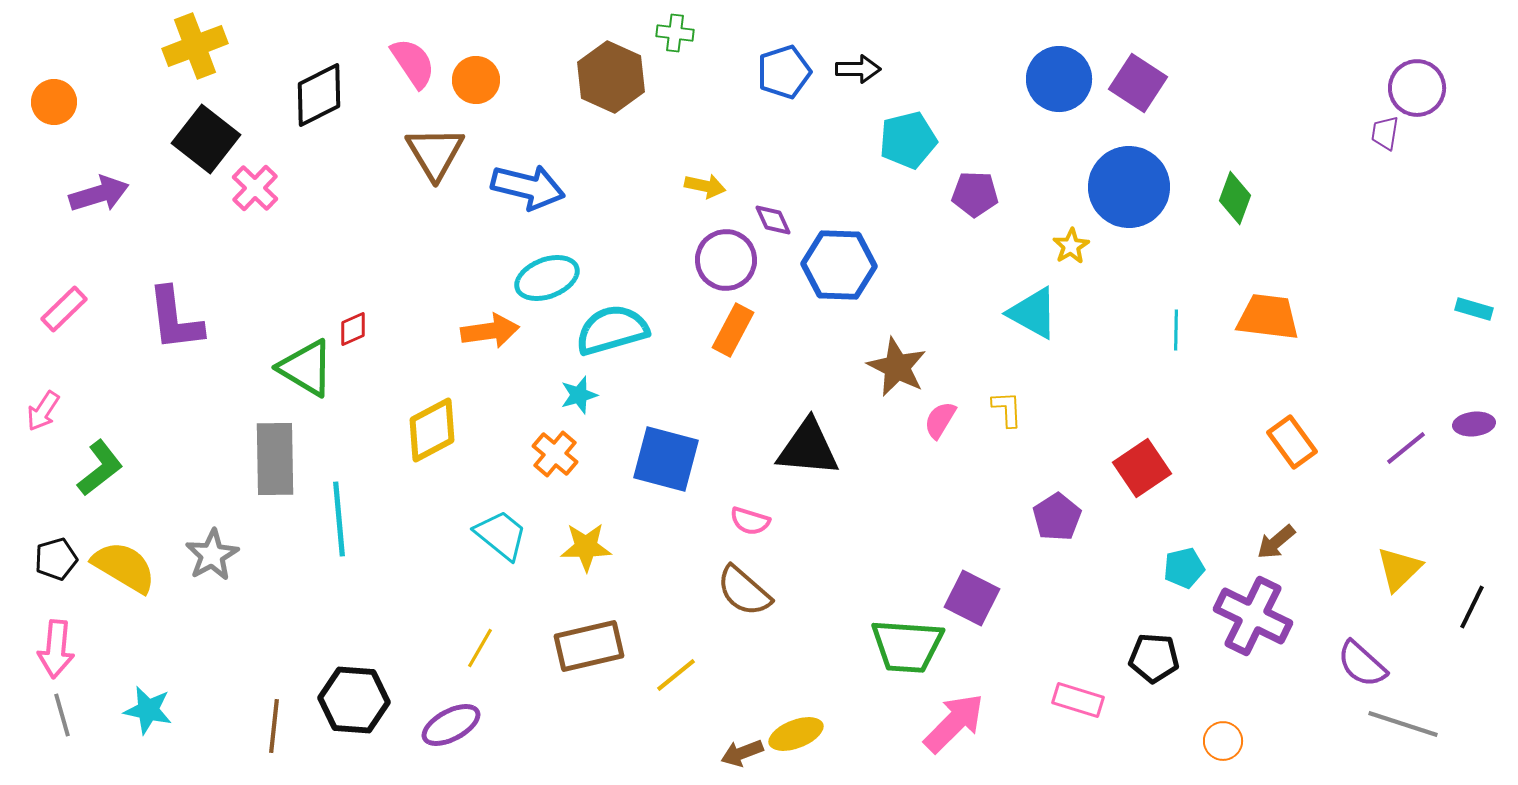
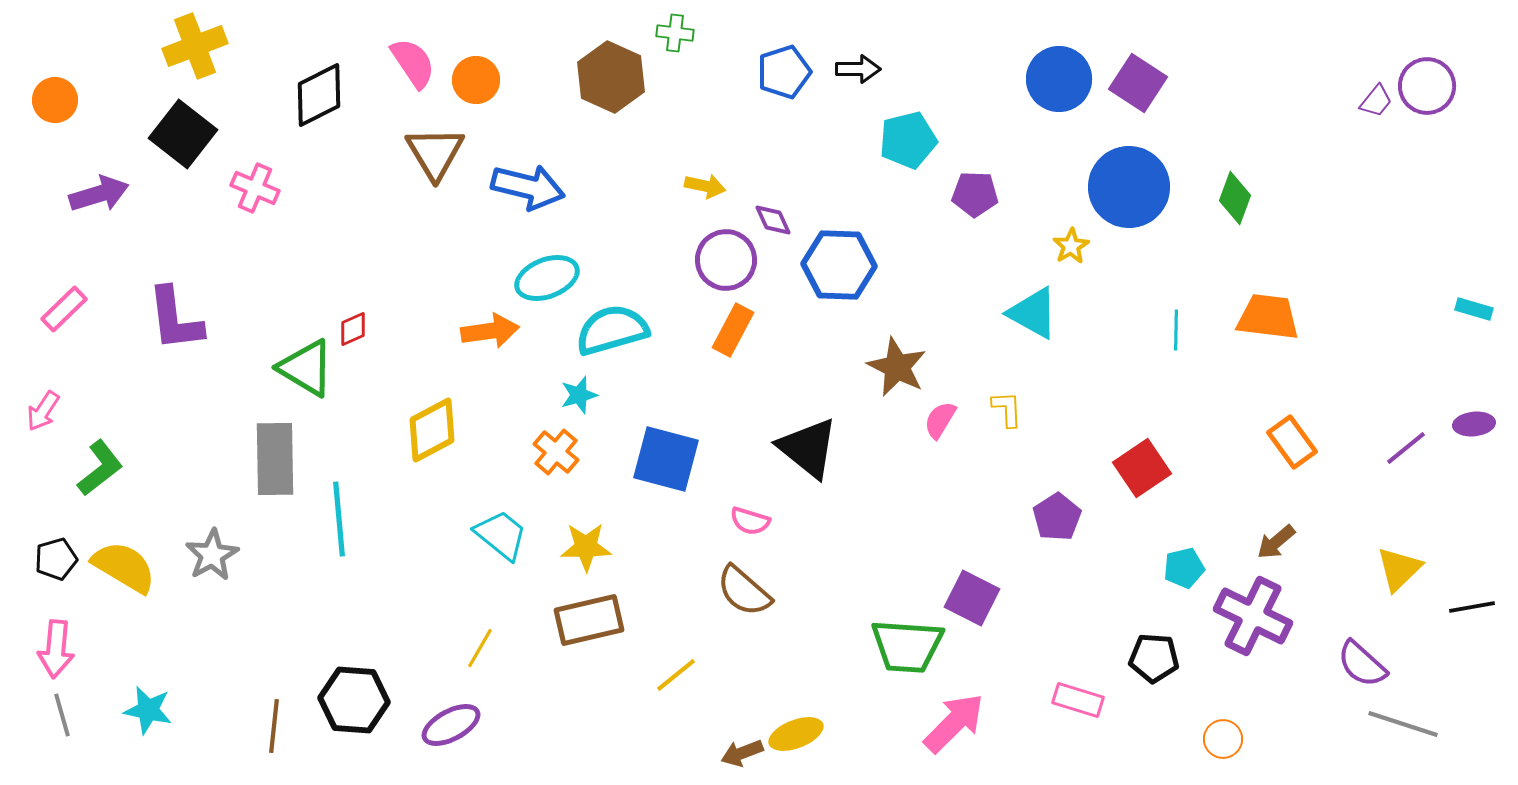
purple circle at (1417, 88): moved 10 px right, 2 px up
orange circle at (54, 102): moved 1 px right, 2 px up
purple trapezoid at (1385, 133): moved 9 px left, 32 px up; rotated 150 degrees counterclockwise
black square at (206, 139): moved 23 px left, 5 px up
pink cross at (255, 188): rotated 21 degrees counterclockwise
black triangle at (808, 448): rotated 34 degrees clockwise
orange cross at (555, 454): moved 1 px right, 2 px up
black line at (1472, 607): rotated 54 degrees clockwise
brown rectangle at (589, 646): moved 26 px up
orange circle at (1223, 741): moved 2 px up
